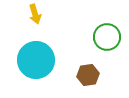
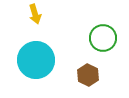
green circle: moved 4 px left, 1 px down
brown hexagon: rotated 25 degrees counterclockwise
